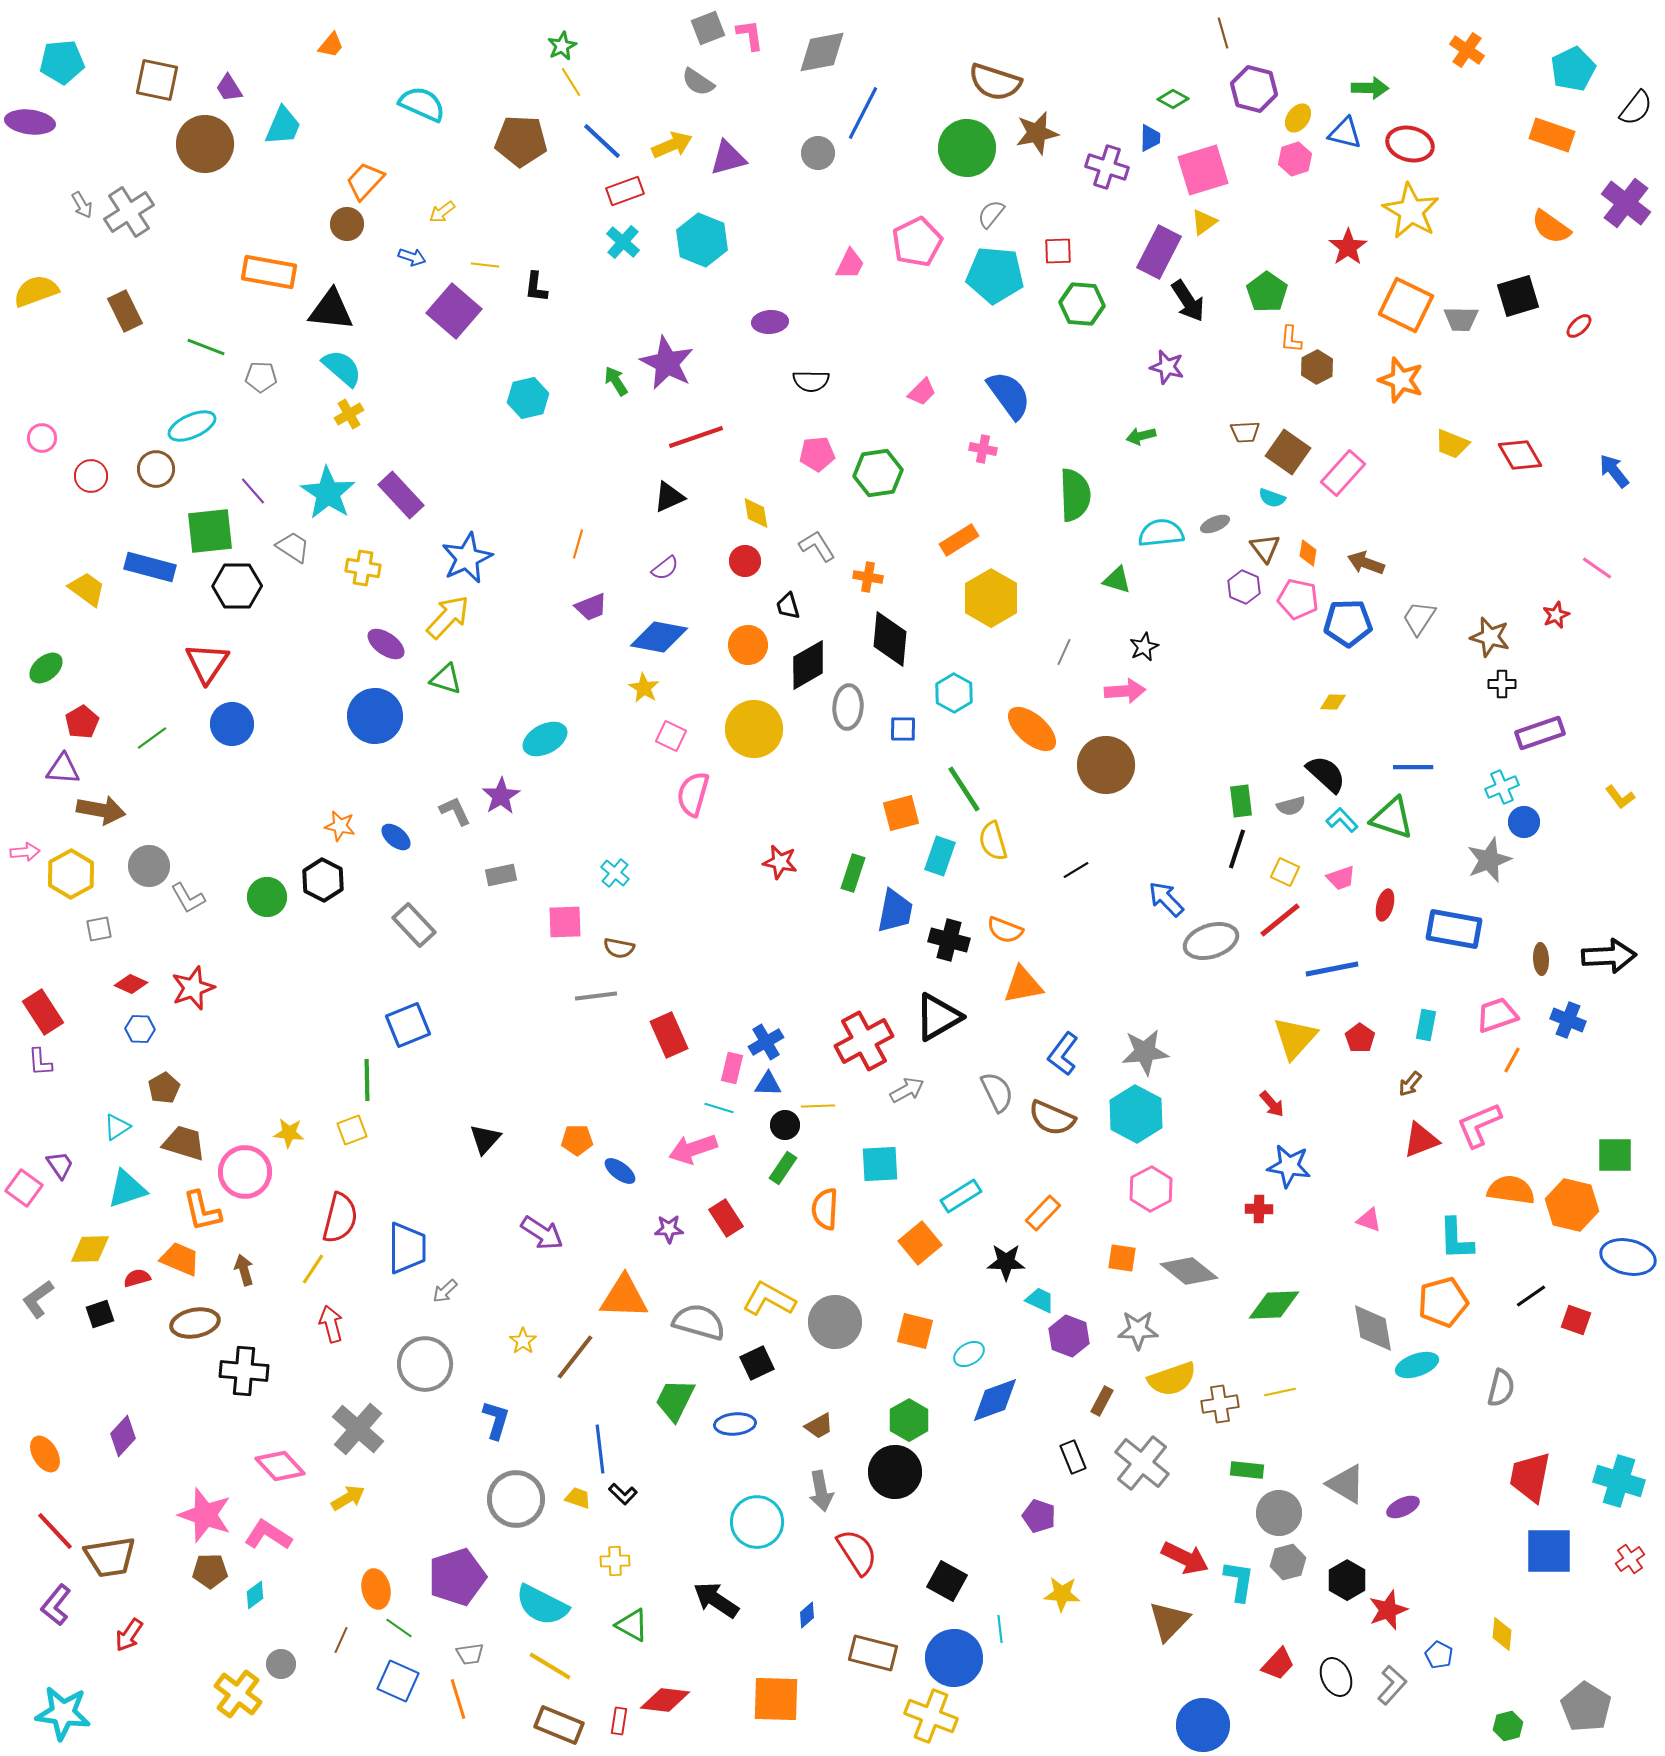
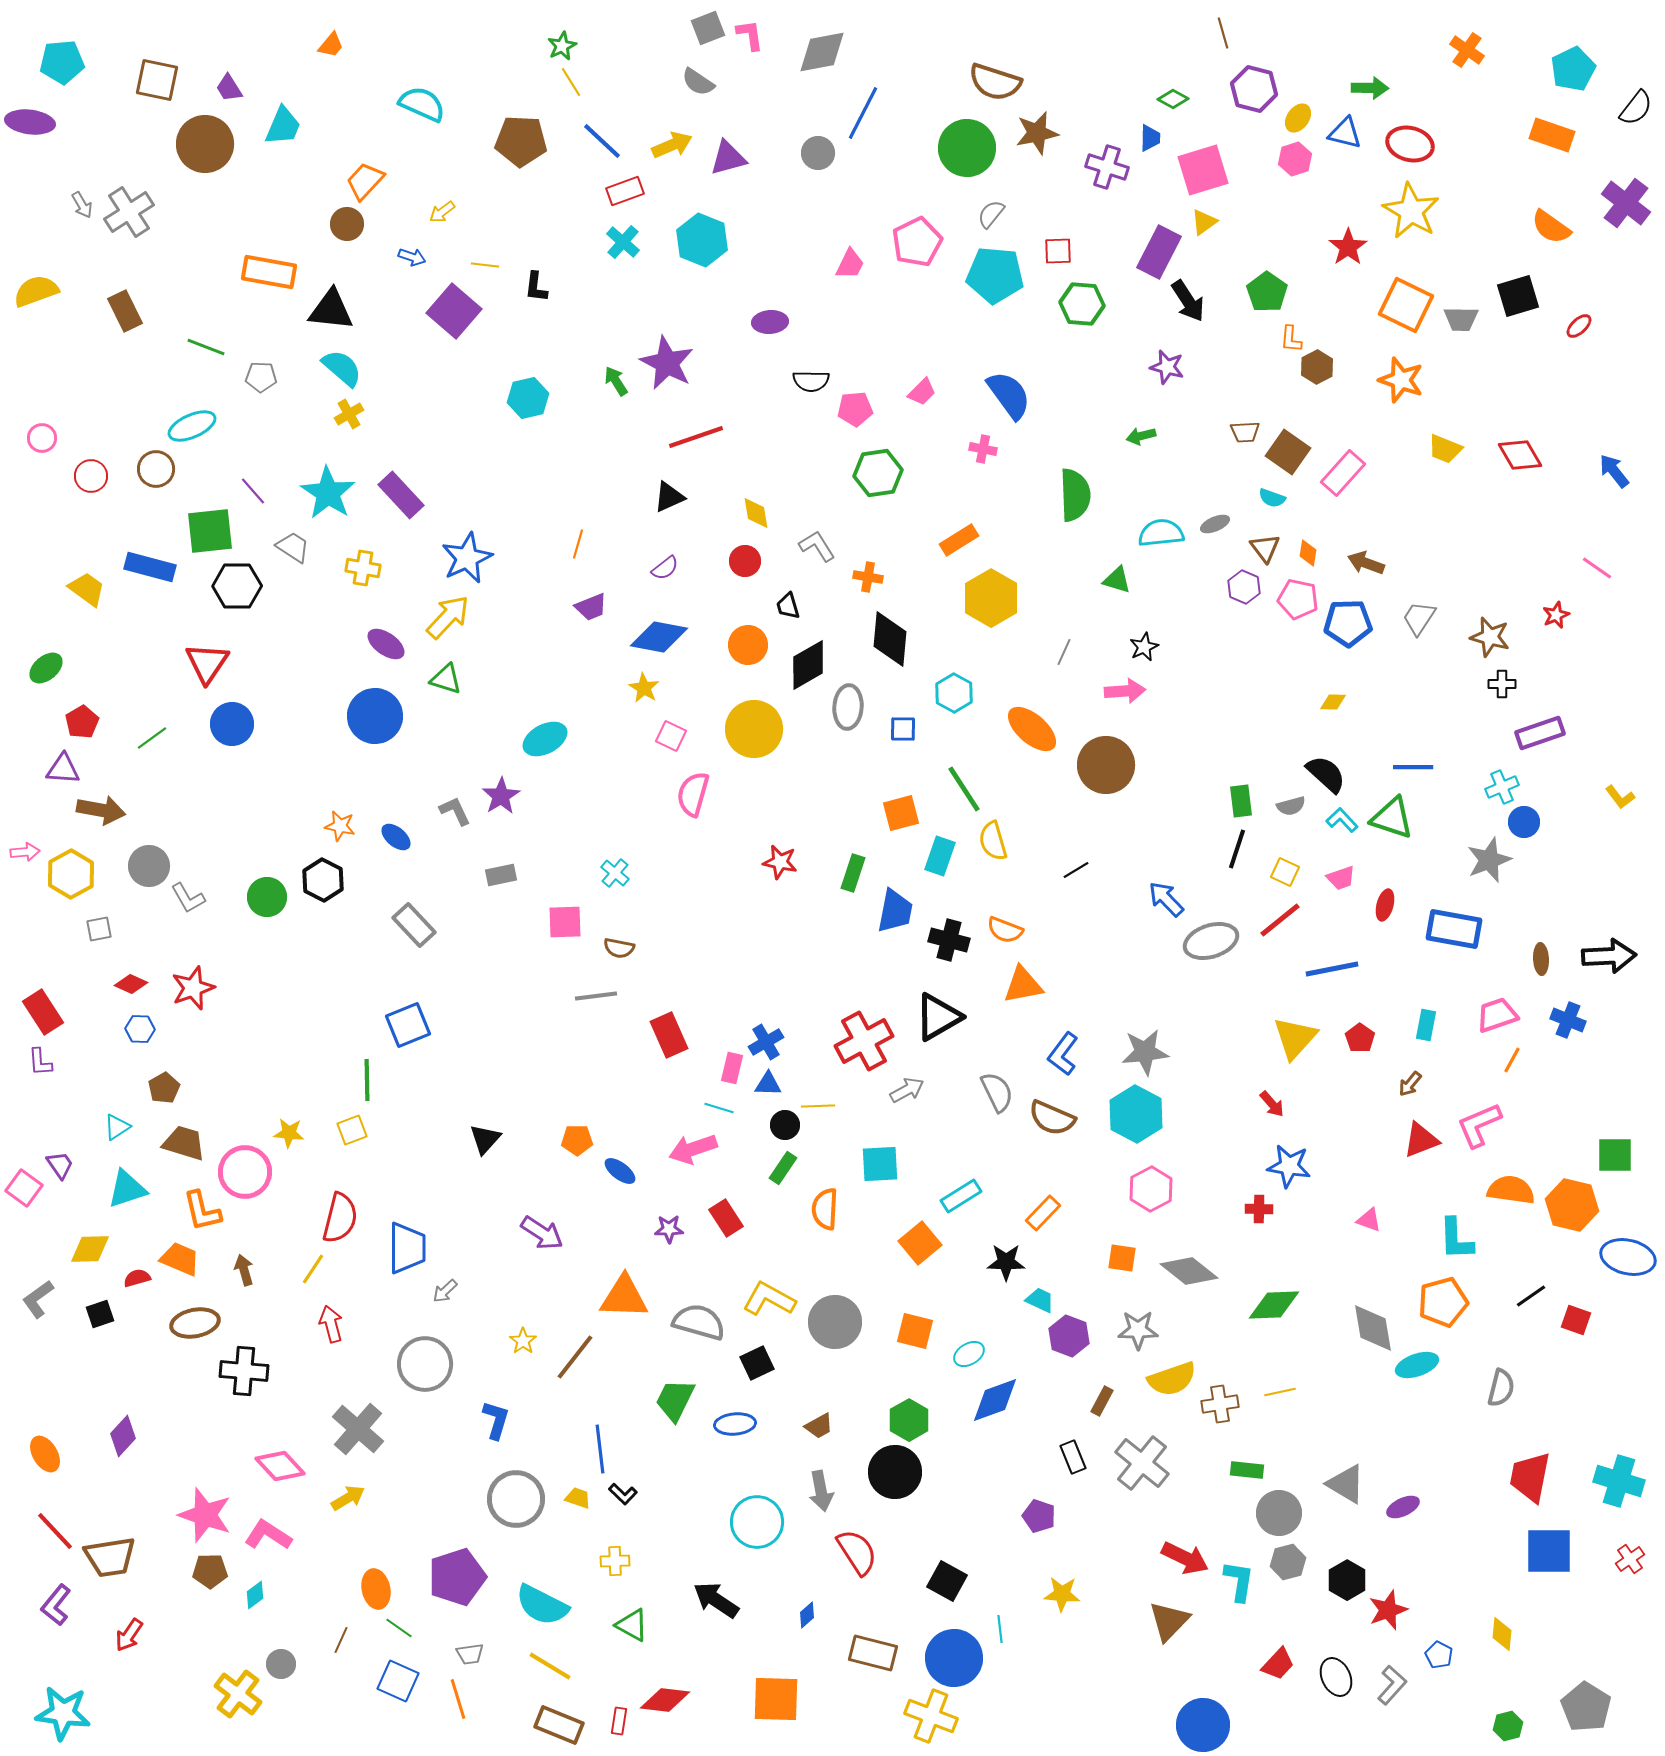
yellow trapezoid at (1452, 444): moved 7 px left, 5 px down
pink pentagon at (817, 454): moved 38 px right, 45 px up
